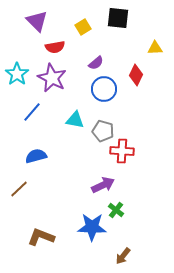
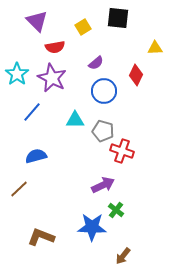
blue circle: moved 2 px down
cyan triangle: rotated 12 degrees counterclockwise
red cross: rotated 15 degrees clockwise
